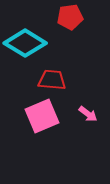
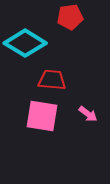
pink square: rotated 32 degrees clockwise
